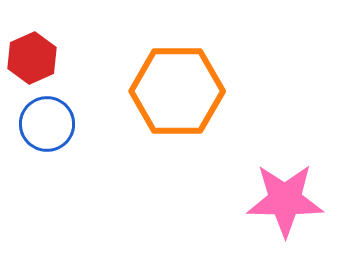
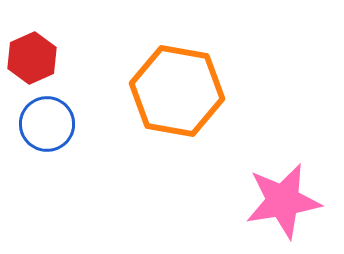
orange hexagon: rotated 10 degrees clockwise
pink star: moved 2 px left, 1 px down; rotated 10 degrees counterclockwise
